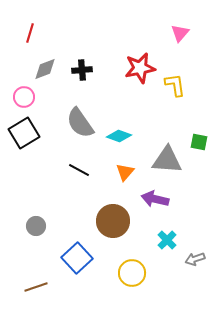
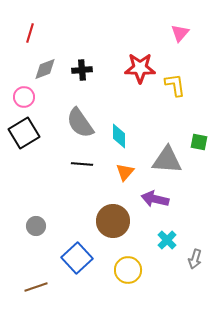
red star: rotated 12 degrees clockwise
cyan diamond: rotated 70 degrees clockwise
black line: moved 3 px right, 6 px up; rotated 25 degrees counterclockwise
gray arrow: rotated 54 degrees counterclockwise
yellow circle: moved 4 px left, 3 px up
